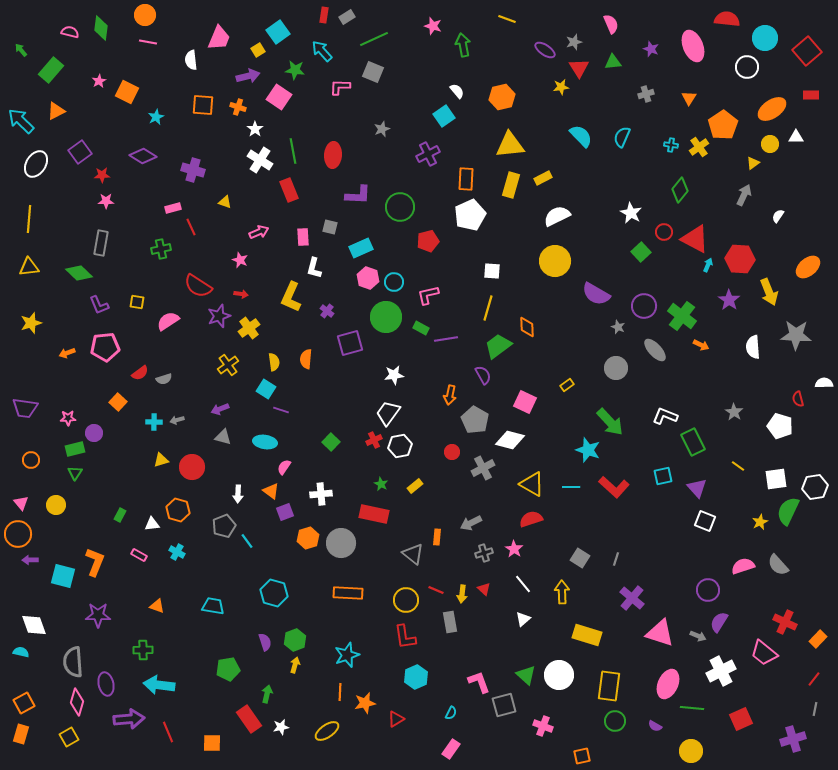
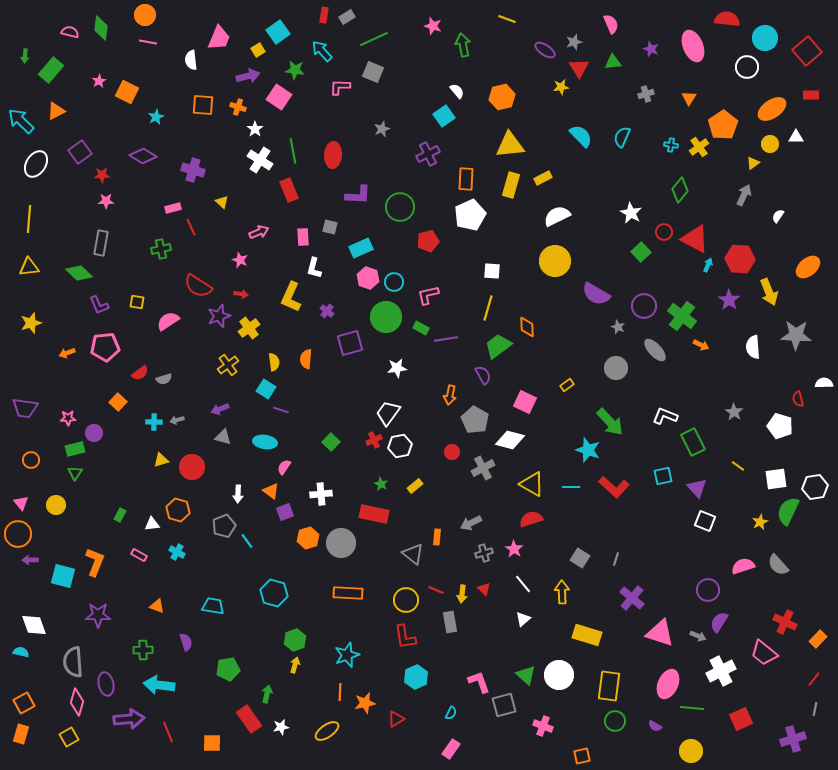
green arrow at (21, 50): moved 4 px right, 6 px down; rotated 136 degrees counterclockwise
yellow triangle at (225, 202): moved 3 px left; rotated 24 degrees clockwise
white star at (394, 375): moved 3 px right, 7 px up
purple semicircle at (265, 642): moved 79 px left
